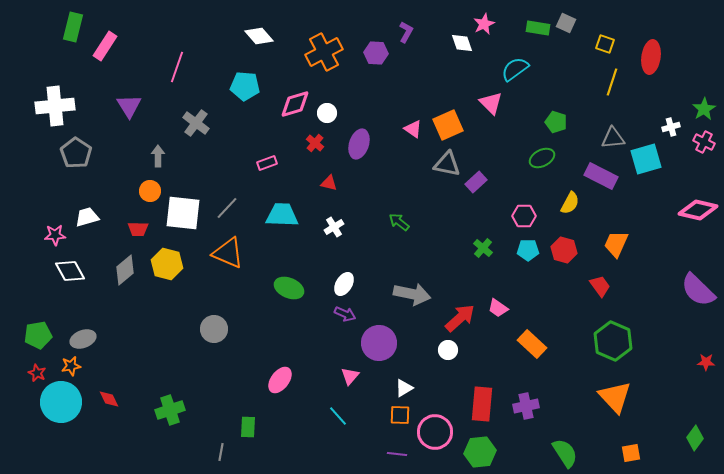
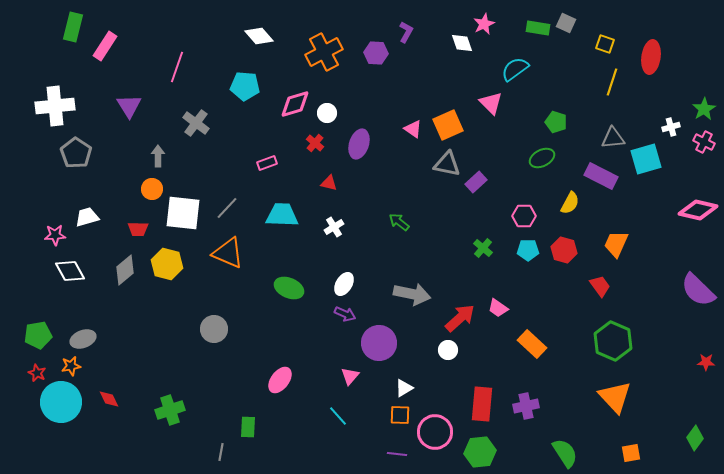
orange circle at (150, 191): moved 2 px right, 2 px up
